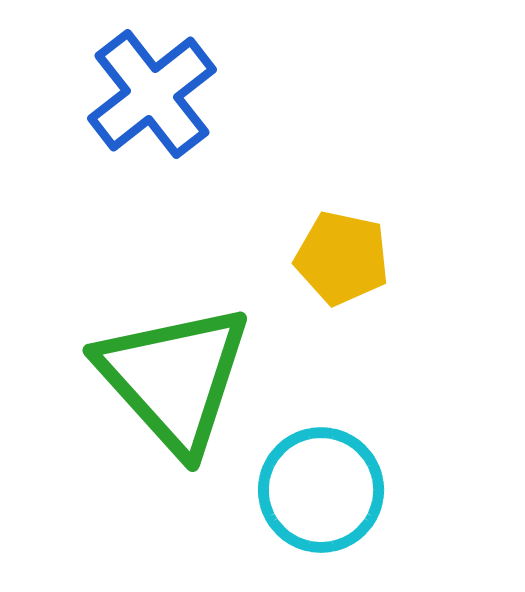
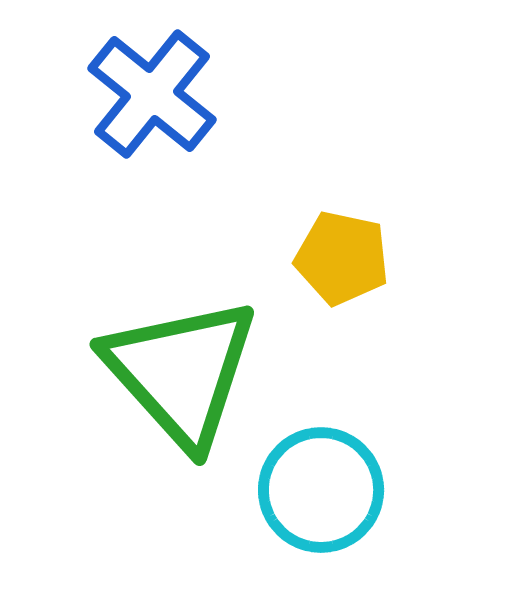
blue cross: rotated 13 degrees counterclockwise
green triangle: moved 7 px right, 6 px up
